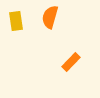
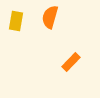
yellow rectangle: rotated 18 degrees clockwise
